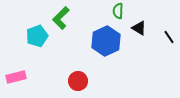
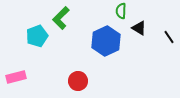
green semicircle: moved 3 px right
